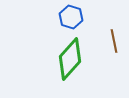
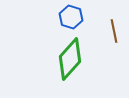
brown line: moved 10 px up
